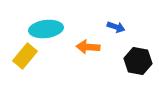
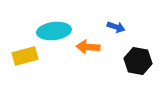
cyan ellipse: moved 8 px right, 2 px down
yellow rectangle: rotated 35 degrees clockwise
